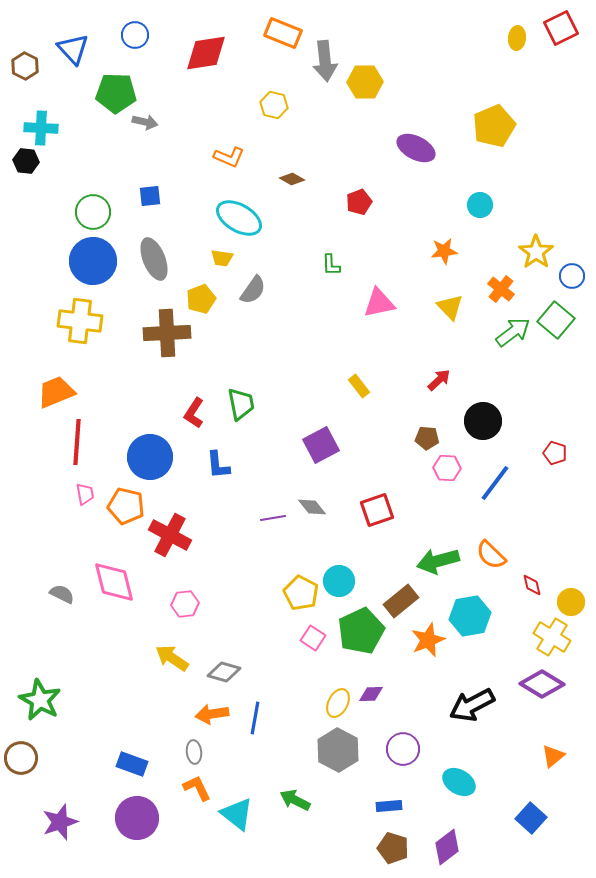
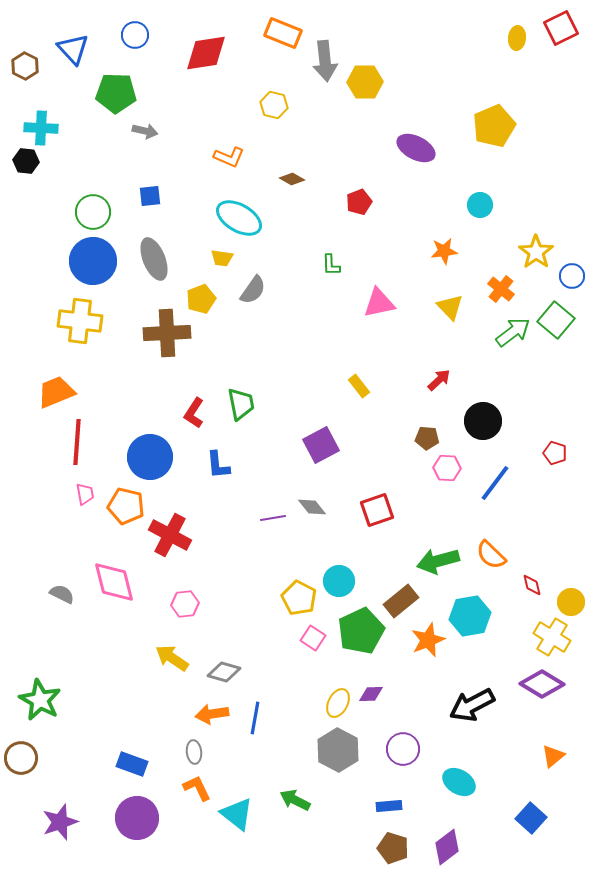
gray arrow at (145, 122): moved 9 px down
yellow pentagon at (301, 593): moved 2 px left, 5 px down
